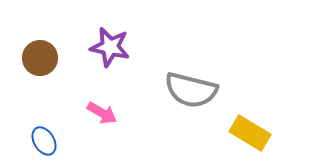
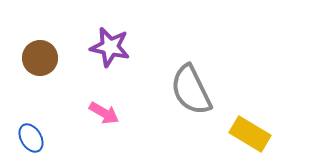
gray semicircle: rotated 50 degrees clockwise
pink arrow: moved 2 px right
yellow rectangle: moved 1 px down
blue ellipse: moved 13 px left, 3 px up
